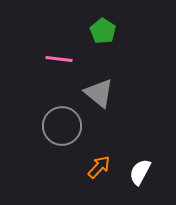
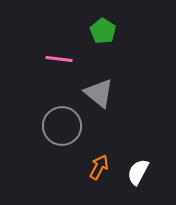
orange arrow: rotated 15 degrees counterclockwise
white semicircle: moved 2 px left
